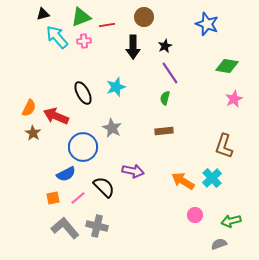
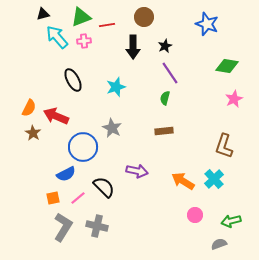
black ellipse: moved 10 px left, 13 px up
purple arrow: moved 4 px right
cyan cross: moved 2 px right, 1 px down
gray L-shape: moved 2 px left, 1 px up; rotated 72 degrees clockwise
